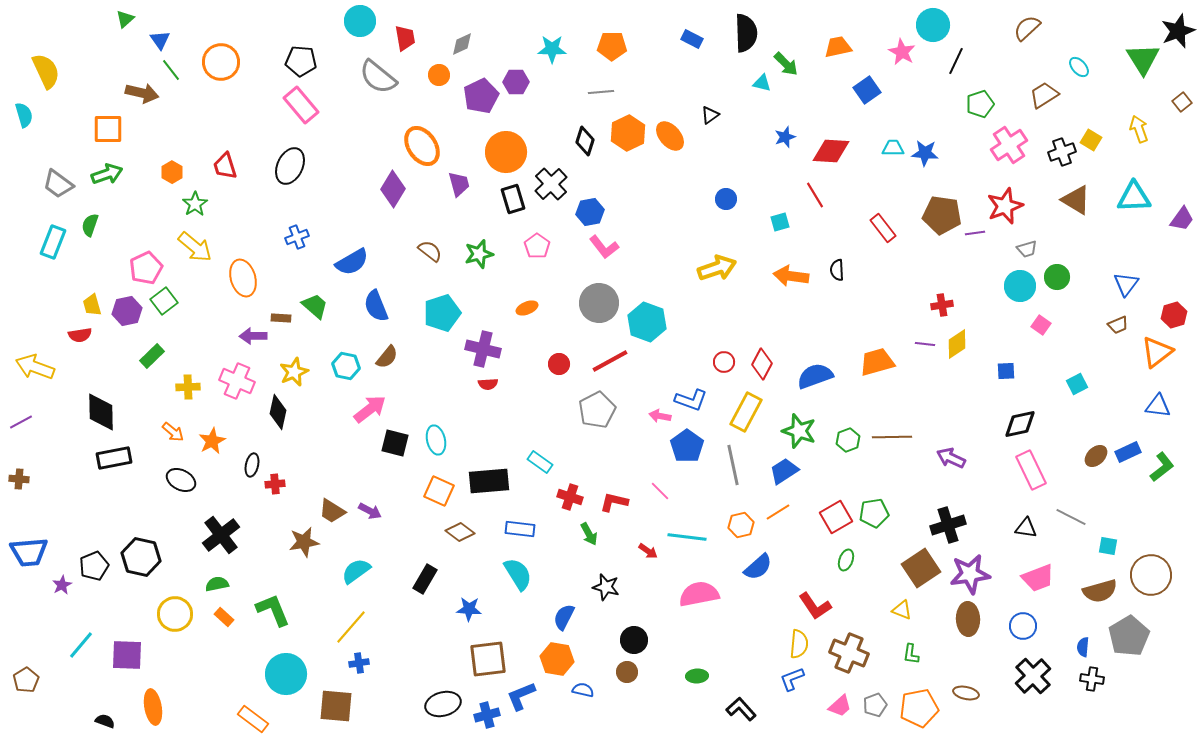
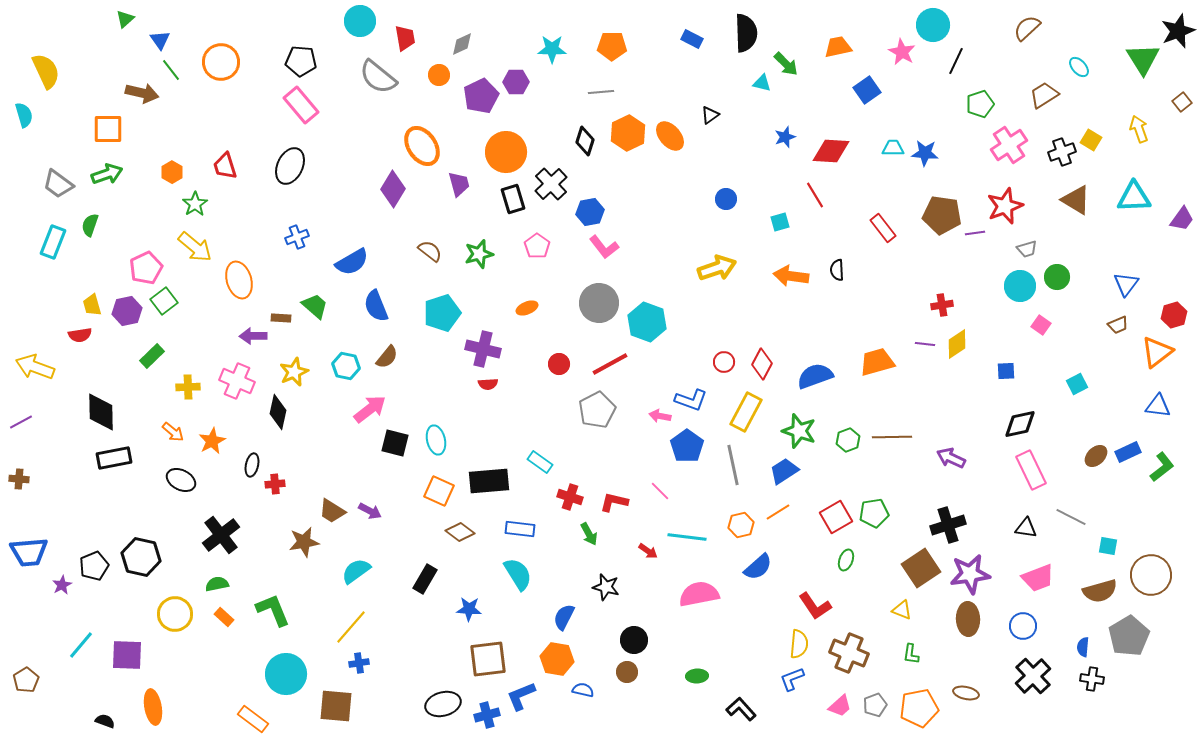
orange ellipse at (243, 278): moved 4 px left, 2 px down
red line at (610, 361): moved 3 px down
